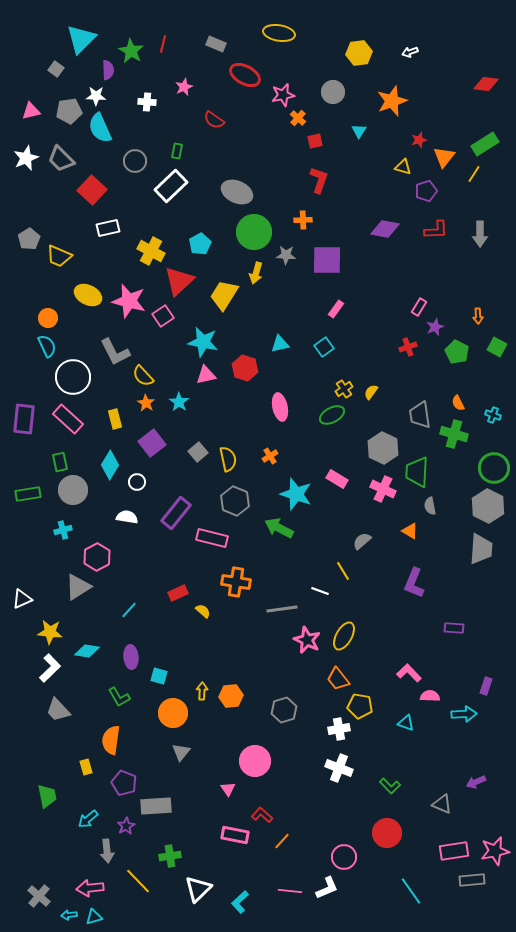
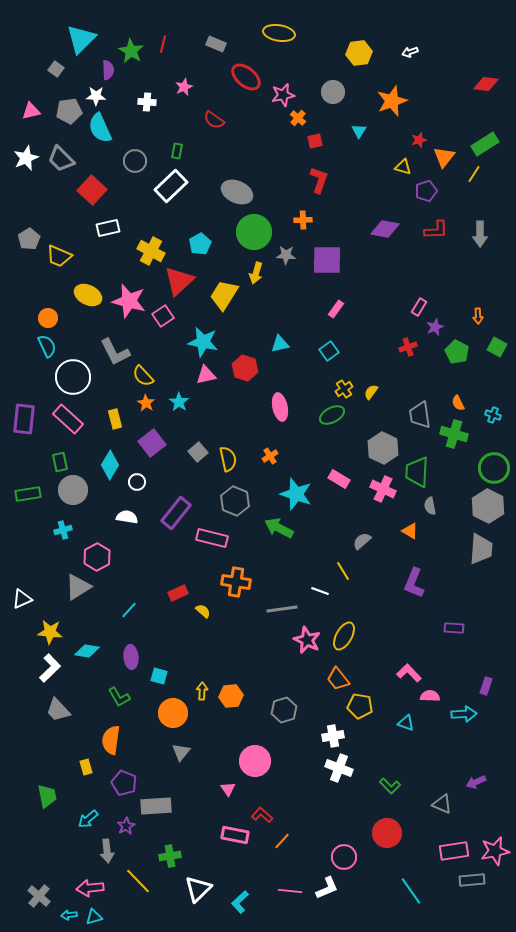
red ellipse at (245, 75): moved 1 px right, 2 px down; rotated 12 degrees clockwise
cyan square at (324, 347): moved 5 px right, 4 px down
pink rectangle at (337, 479): moved 2 px right
white cross at (339, 729): moved 6 px left, 7 px down
